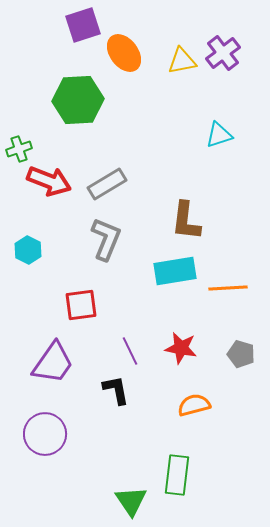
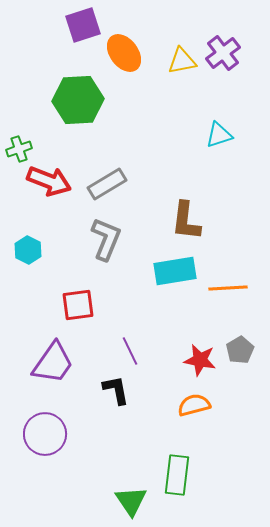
red square: moved 3 px left
red star: moved 19 px right, 12 px down
gray pentagon: moved 1 px left, 4 px up; rotated 24 degrees clockwise
